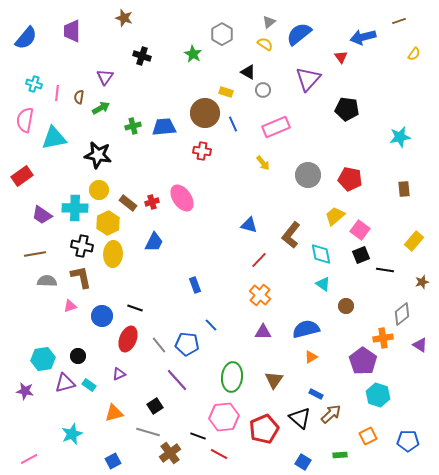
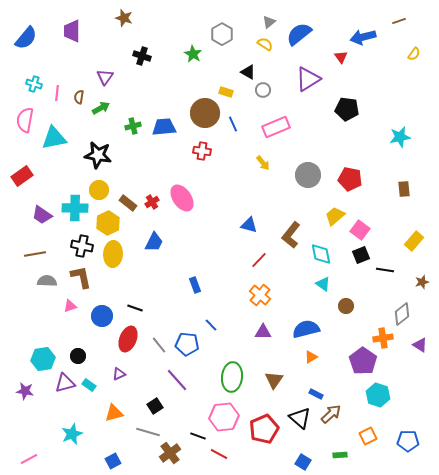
purple triangle at (308, 79): rotated 16 degrees clockwise
red cross at (152, 202): rotated 16 degrees counterclockwise
